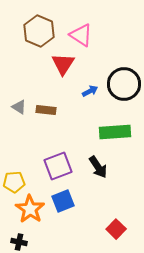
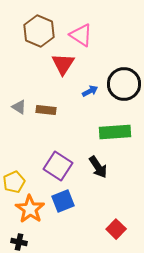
purple square: rotated 36 degrees counterclockwise
yellow pentagon: rotated 20 degrees counterclockwise
